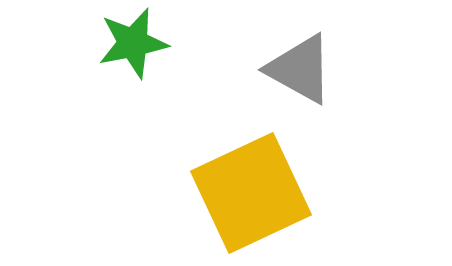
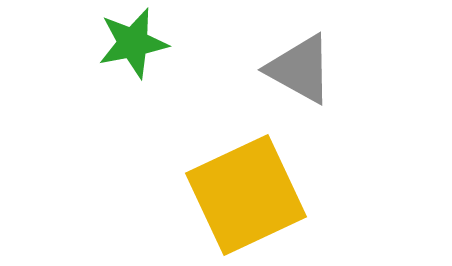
yellow square: moved 5 px left, 2 px down
